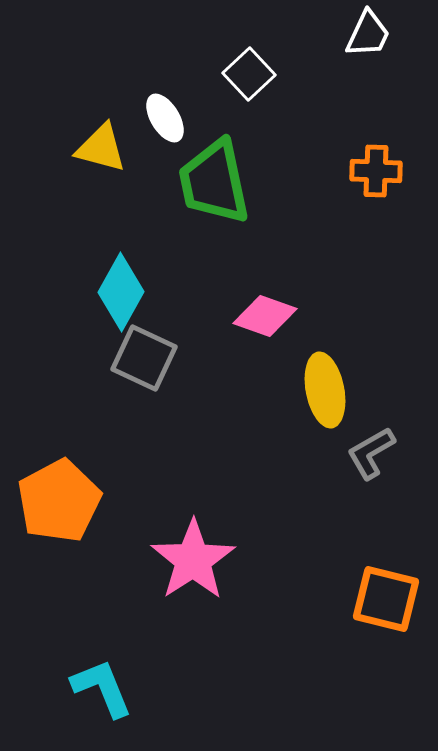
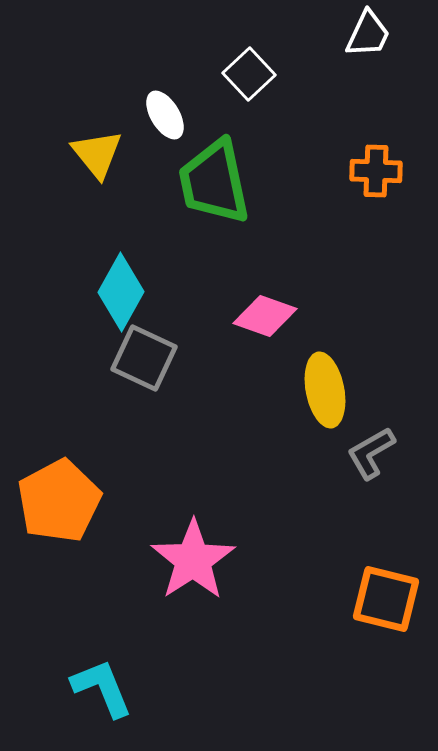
white ellipse: moved 3 px up
yellow triangle: moved 4 px left, 6 px down; rotated 36 degrees clockwise
